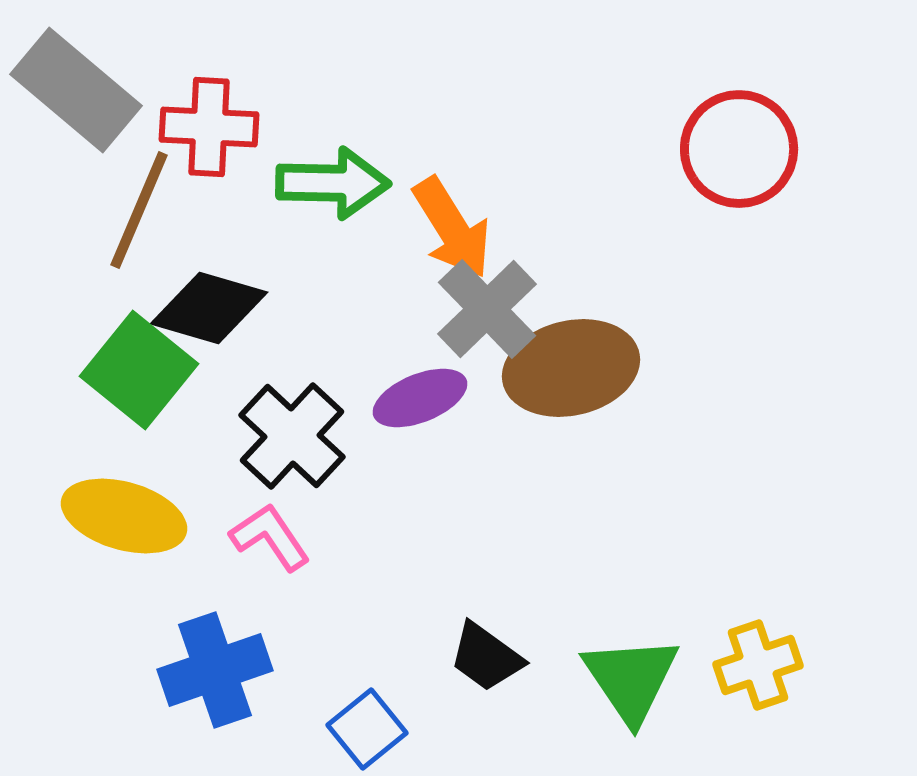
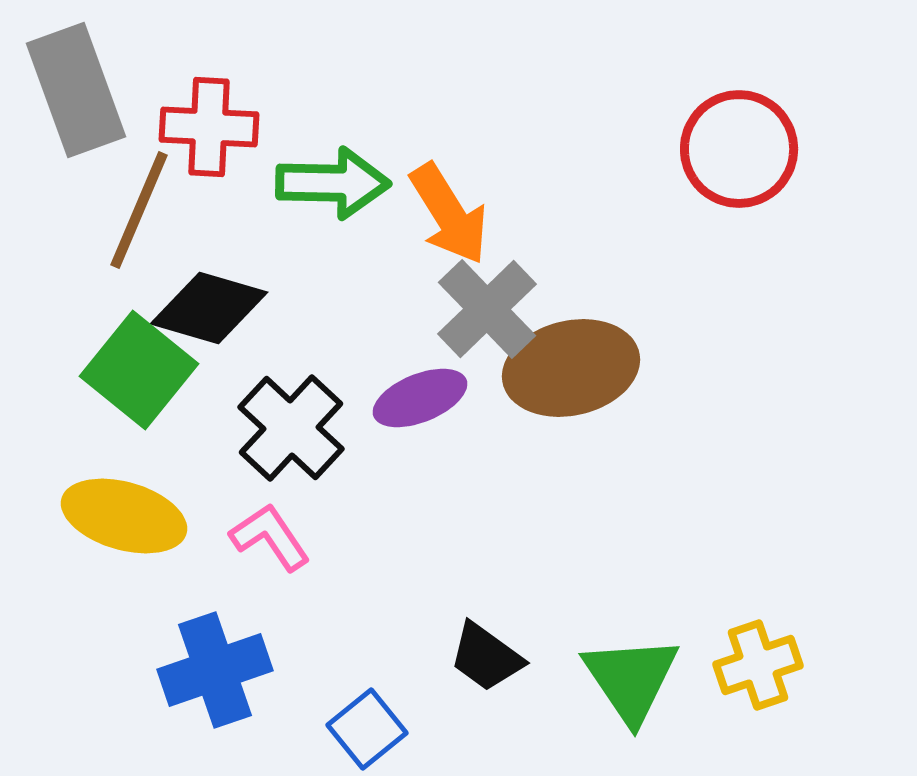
gray rectangle: rotated 30 degrees clockwise
orange arrow: moved 3 px left, 14 px up
black cross: moved 1 px left, 8 px up
